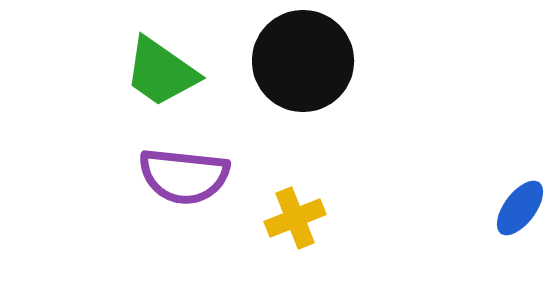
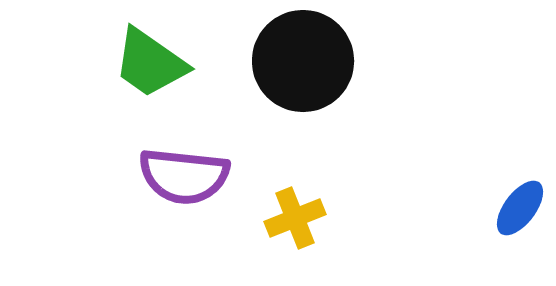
green trapezoid: moved 11 px left, 9 px up
